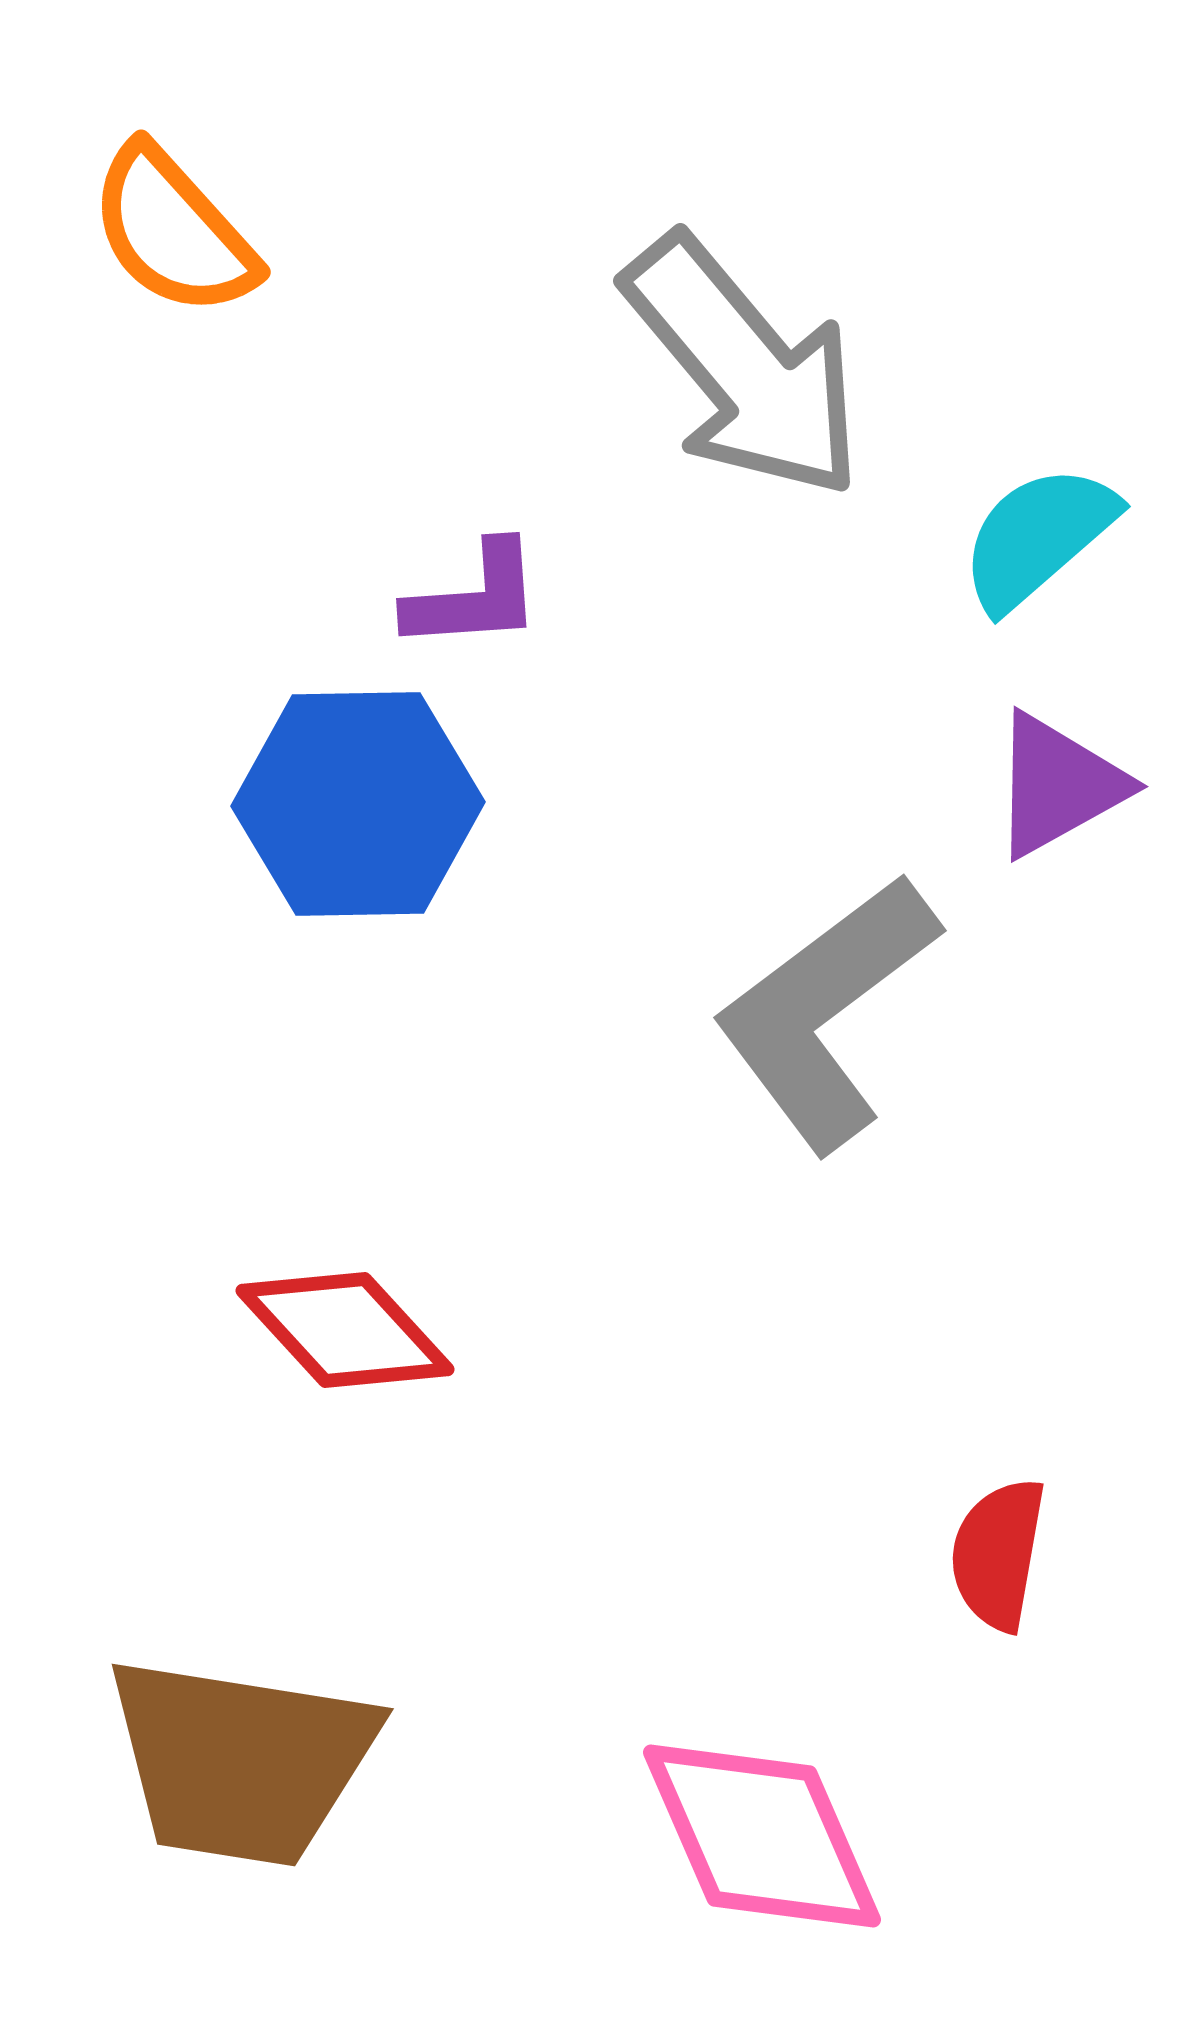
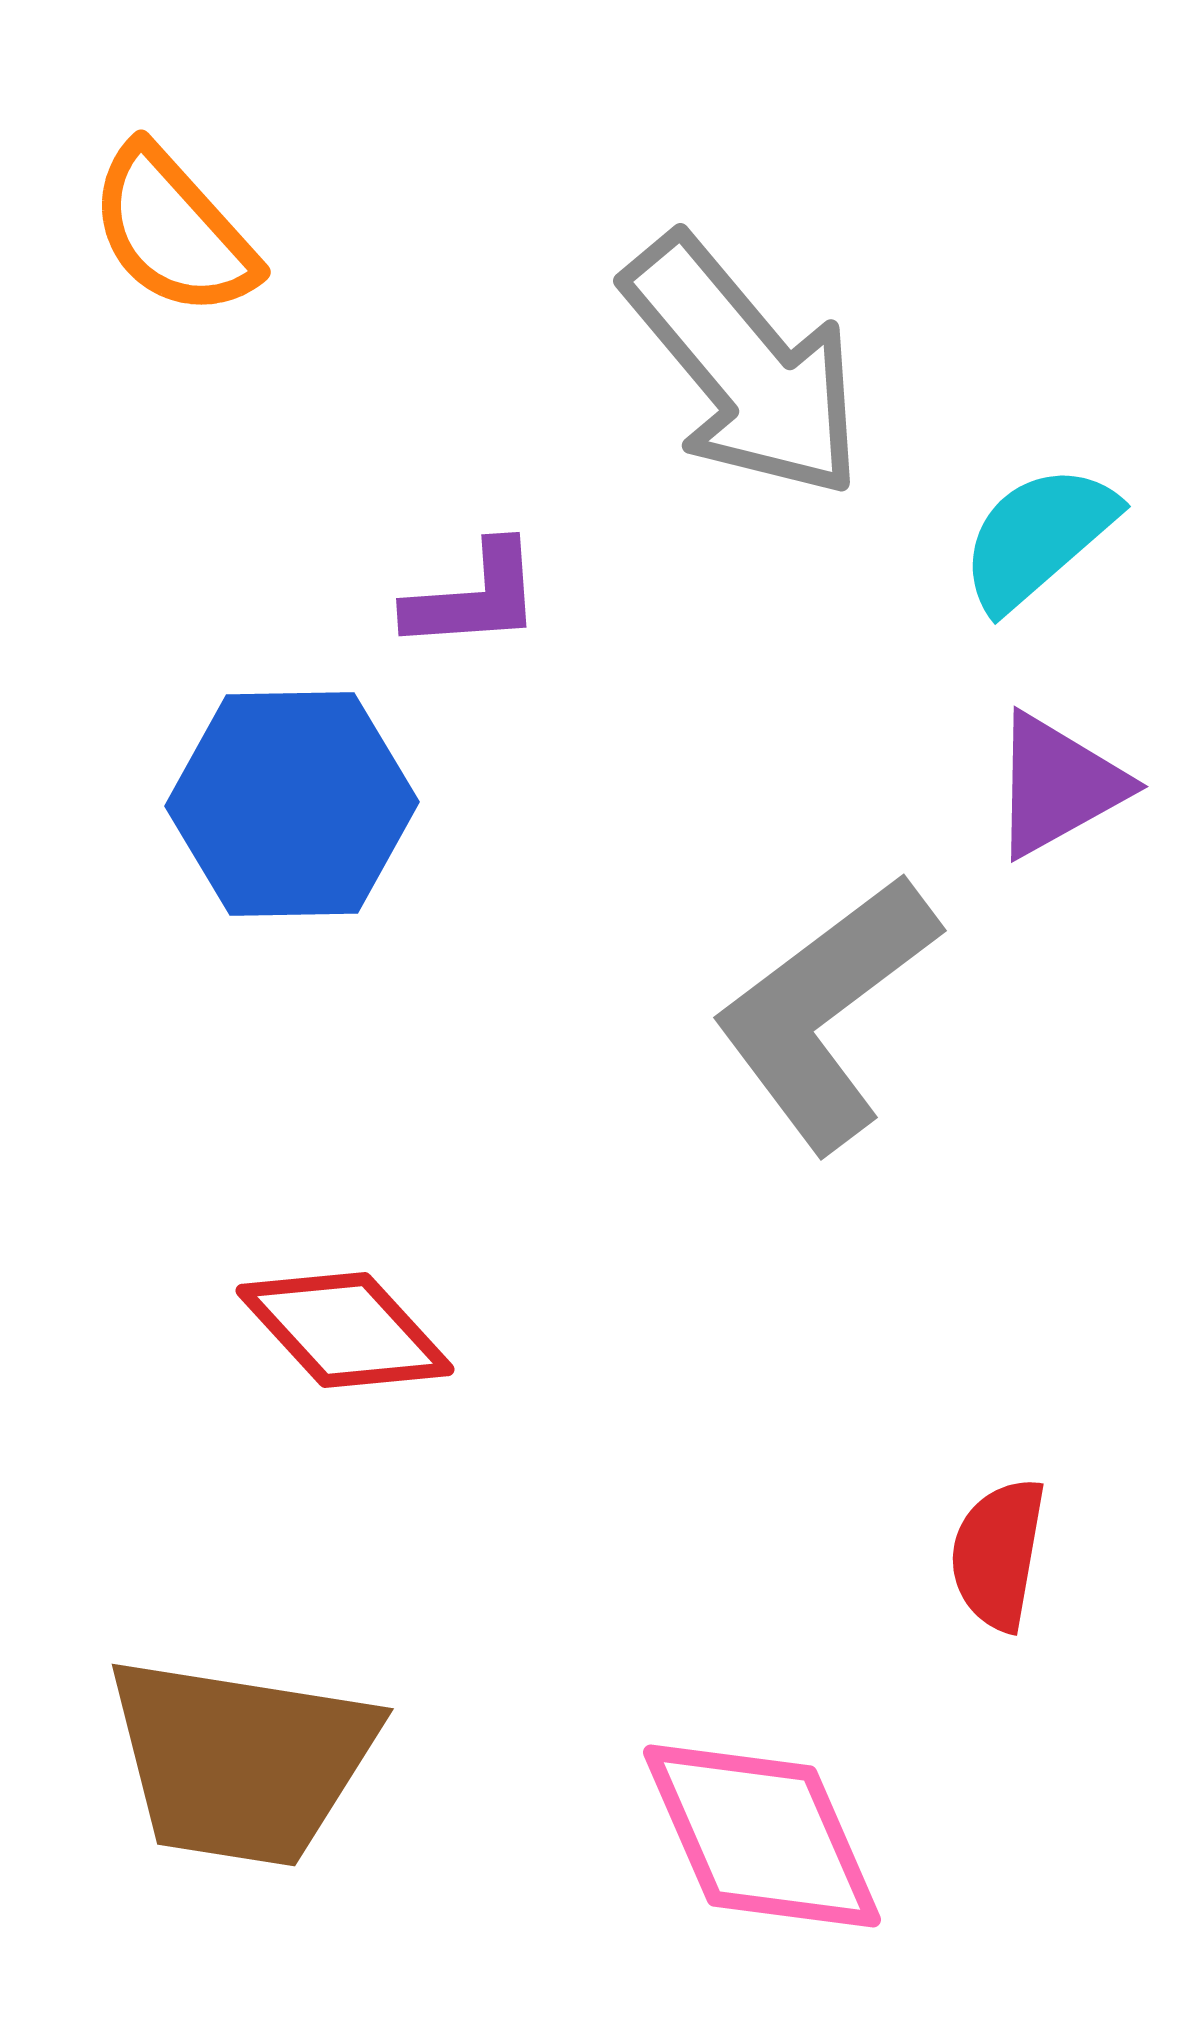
blue hexagon: moved 66 px left
